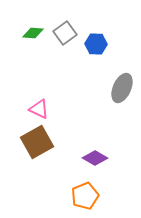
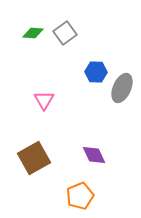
blue hexagon: moved 28 px down
pink triangle: moved 5 px right, 9 px up; rotated 35 degrees clockwise
brown square: moved 3 px left, 16 px down
purple diamond: moved 1 px left, 3 px up; rotated 35 degrees clockwise
orange pentagon: moved 5 px left
